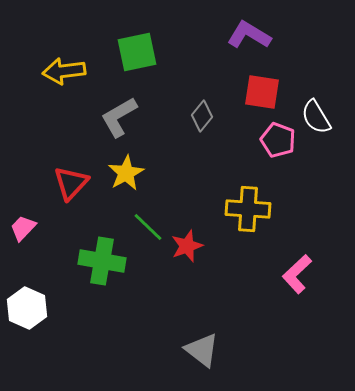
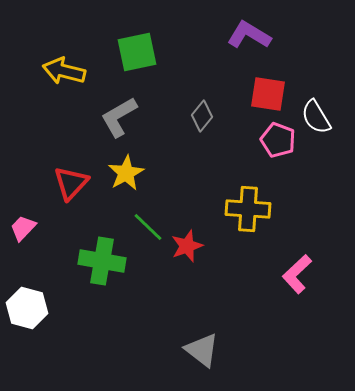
yellow arrow: rotated 21 degrees clockwise
red square: moved 6 px right, 2 px down
white hexagon: rotated 9 degrees counterclockwise
